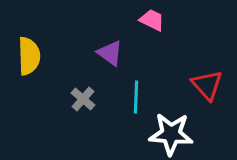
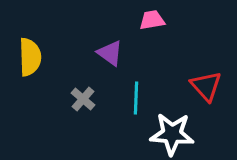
pink trapezoid: rotated 36 degrees counterclockwise
yellow semicircle: moved 1 px right, 1 px down
red triangle: moved 1 px left, 1 px down
cyan line: moved 1 px down
white star: moved 1 px right
